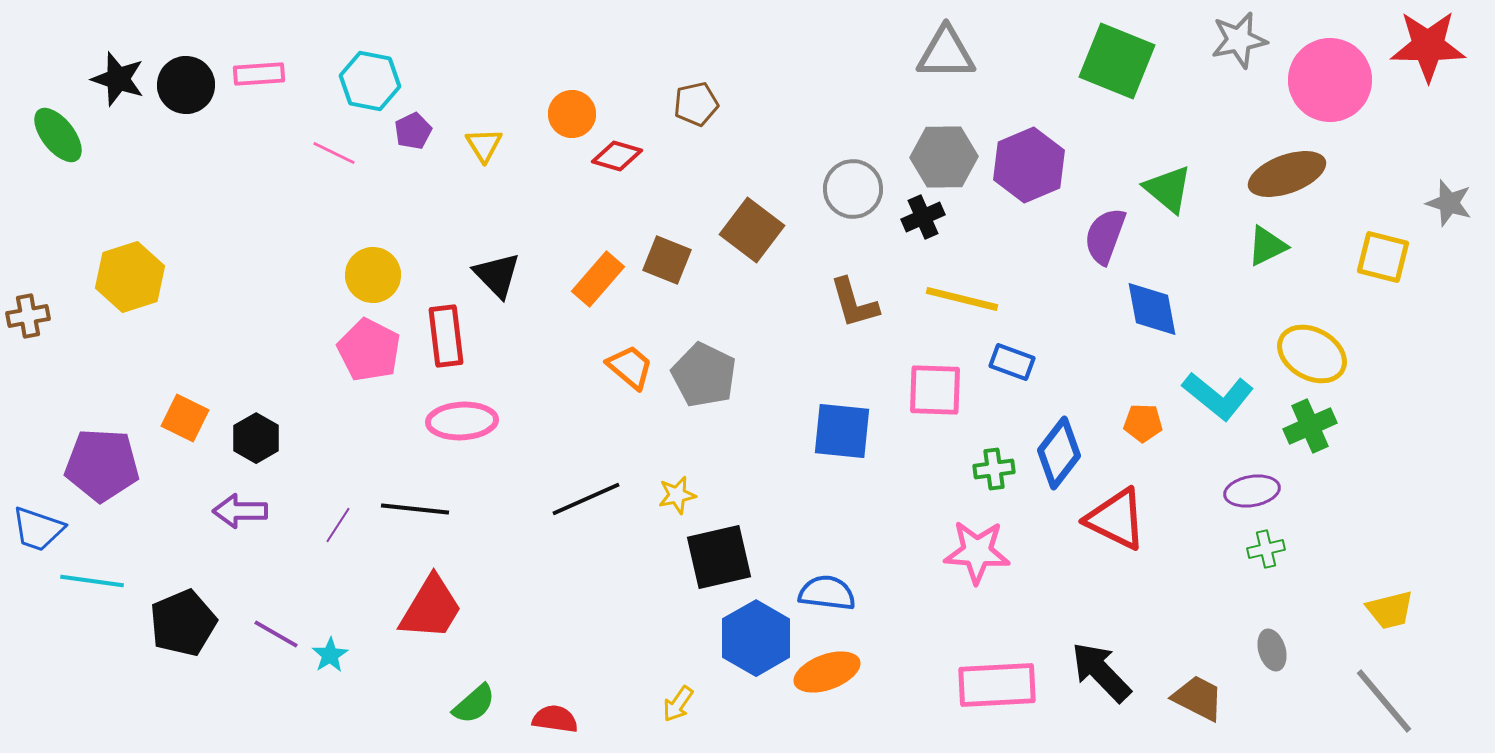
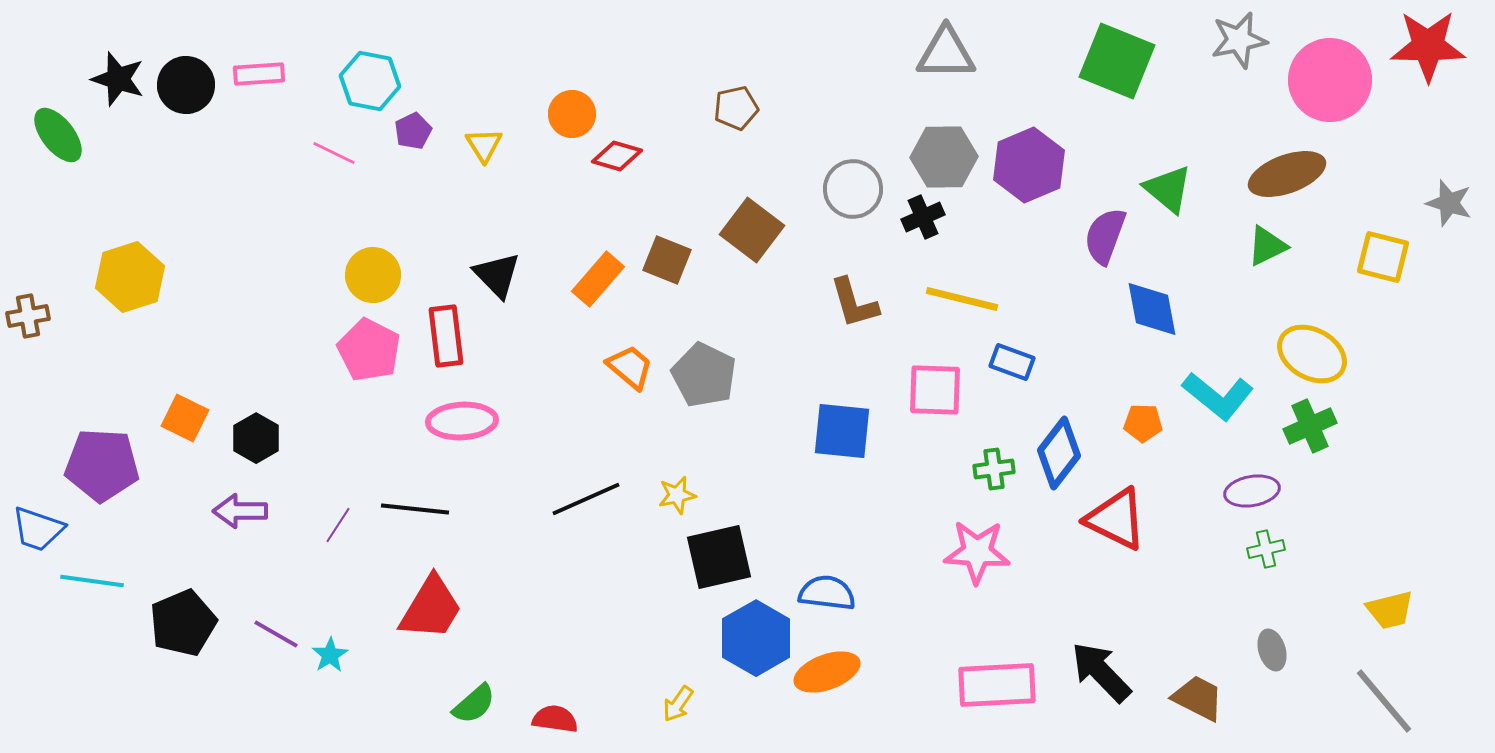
brown pentagon at (696, 104): moved 40 px right, 4 px down
